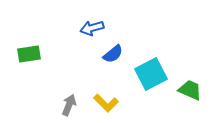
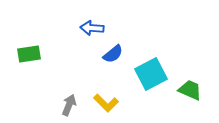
blue arrow: rotated 20 degrees clockwise
